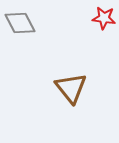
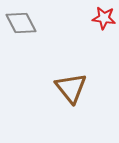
gray diamond: moved 1 px right
